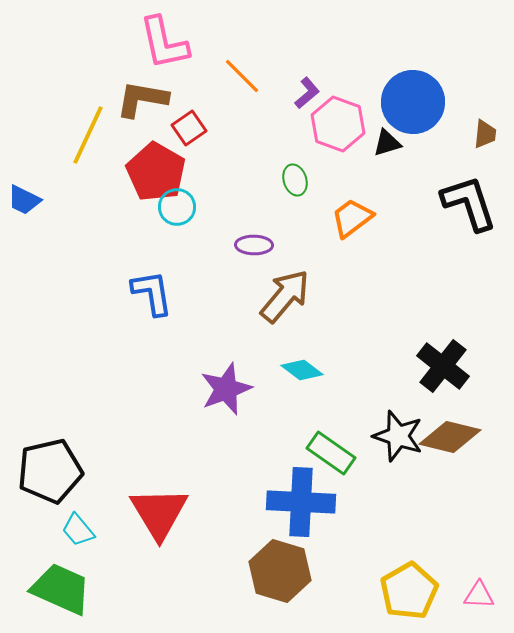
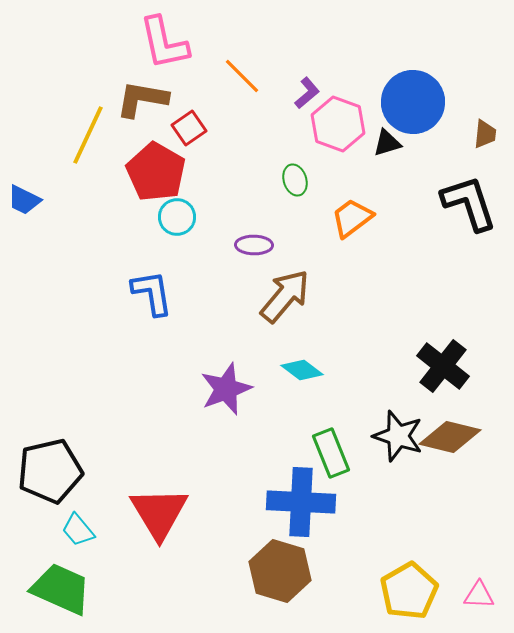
cyan circle: moved 10 px down
green rectangle: rotated 33 degrees clockwise
